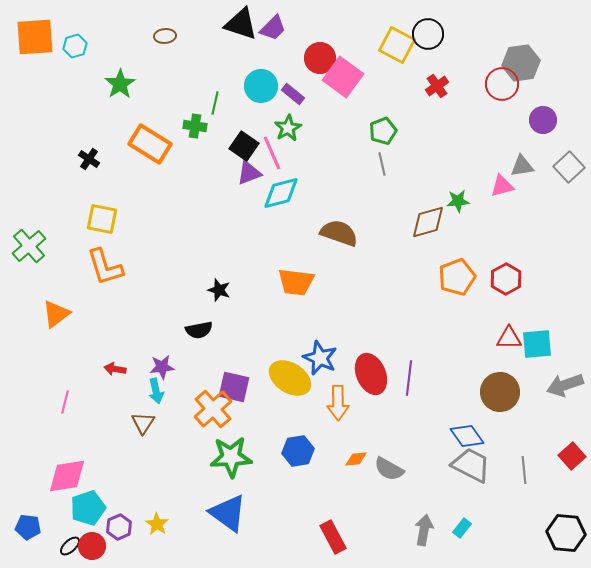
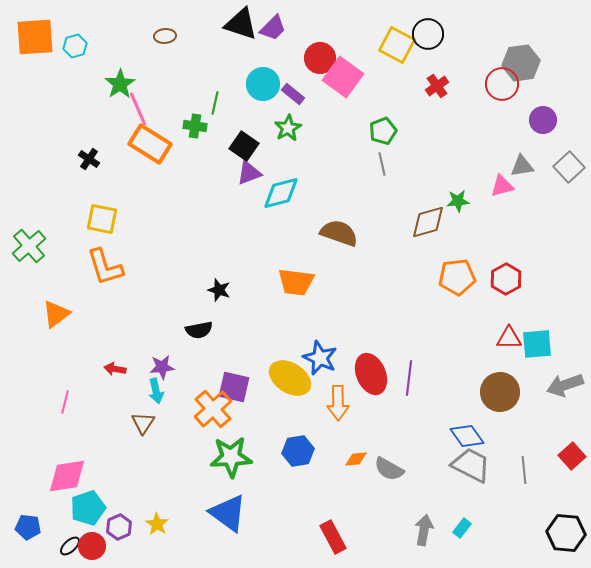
cyan circle at (261, 86): moved 2 px right, 2 px up
pink line at (272, 153): moved 134 px left, 44 px up
orange pentagon at (457, 277): rotated 15 degrees clockwise
